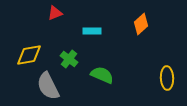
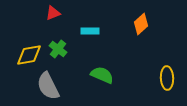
red triangle: moved 2 px left
cyan rectangle: moved 2 px left
green cross: moved 11 px left, 10 px up
